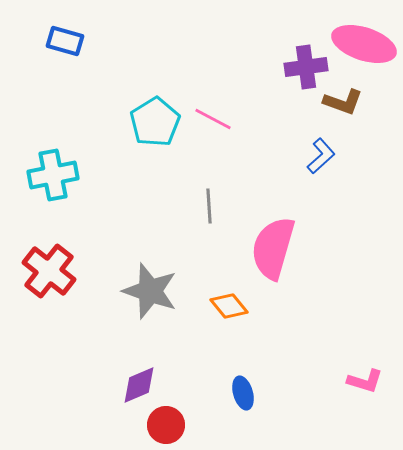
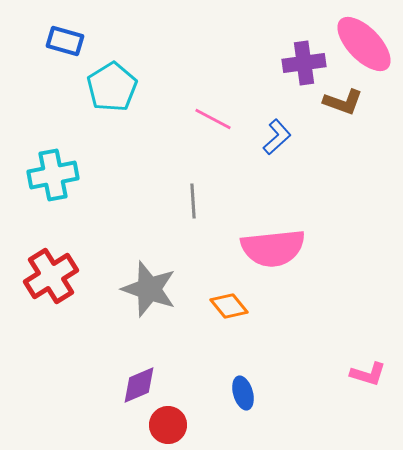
pink ellipse: rotated 28 degrees clockwise
purple cross: moved 2 px left, 4 px up
cyan pentagon: moved 43 px left, 35 px up
blue L-shape: moved 44 px left, 19 px up
gray line: moved 16 px left, 5 px up
pink semicircle: rotated 112 degrees counterclockwise
red cross: moved 2 px right, 5 px down; rotated 20 degrees clockwise
gray star: moved 1 px left, 2 px up
pink L-shape: moved 3 px right, 7 px up
red circle: moved 2 px right
